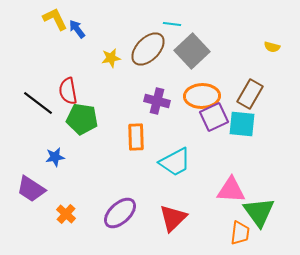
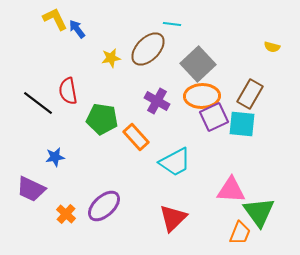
gray square: moved 6 px right, 13 px down
purple cross: rotated 15 degrees clockwise
green pentagon: moved 20 px right
orange rectangle: rotated 40 degrees counterclockwise
purple trapezoid: rotated 8 degrees counterclockwise
purple ellipse: moved 16 px left, 7 px up
orange trapezoid: rotated 15 degrees clockwise
